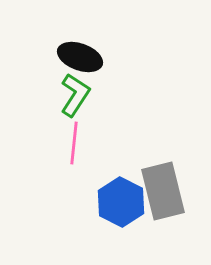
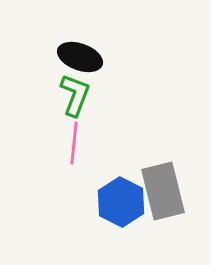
green L-shape: rotated 12 degrees counterclockwise
